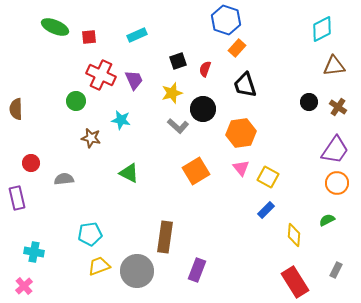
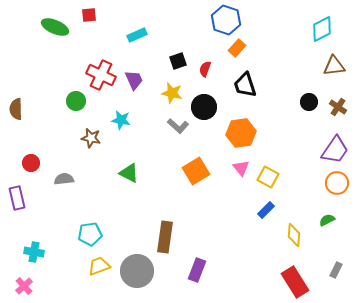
red square at (89, 37): moved 22 px up
yellow star at (172, 93): rotated 30 degrees clockwise
black circle at (203, 109): moved 1 px right, 2 px up
